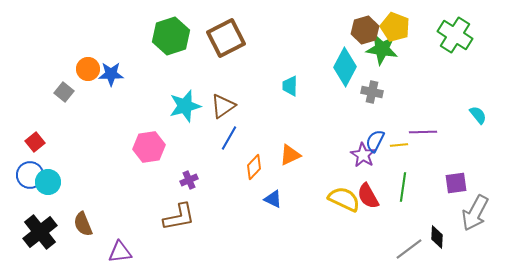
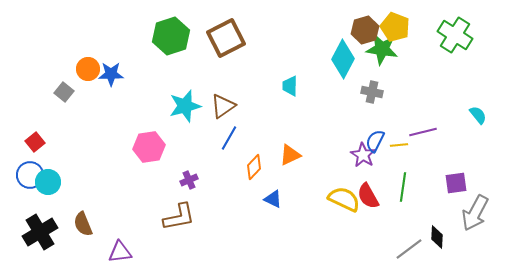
cyan diamond: moved 2 px left, 8 px up
purple line: rotated 12 degrees counterclockwise
black cross: rotated 8 degrees clockwise
